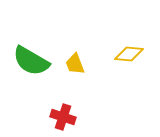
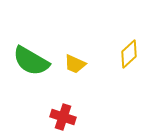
yellow diamond: rotated 48 degrees counterclockwise
yellow trapezoid: rotated 45 degrees counterclockwise
